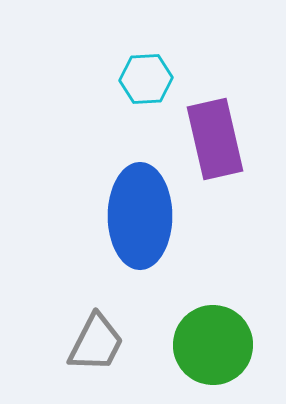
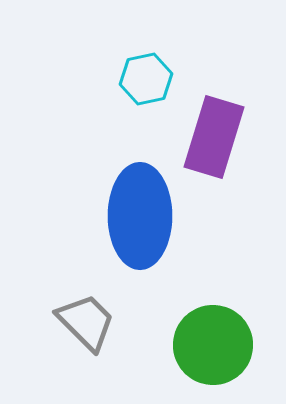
cyan hexagon: rotated 9 degrees counterclockwise
purple rectangle: moved 1 px left, 2 px up; rotated 30 degrees clockwise
gray trapezoid: moved 10 px left, 21 px up; rotated 72 degrees counterclockwise
